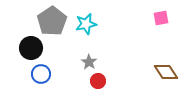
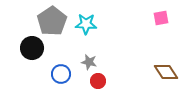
cyan star: rotated 15 degrees clockwise
black circle: moved 1 px right
gray star: rotated 21 degrees counterclockwise
blue circle: moved 20 px right
